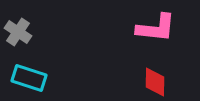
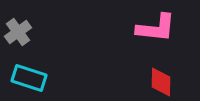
gray cross: rotated 20 degrees clockwise
red diamond: moved 6 px right
